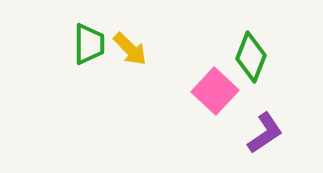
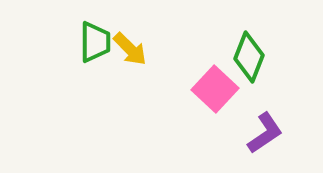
green trapezoid: moved 6 px right, 2 px up
green diamond: moved 2 px left
pink square: moved 2 px up
